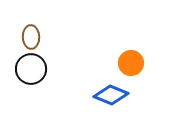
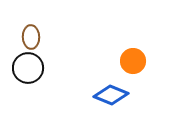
orange circle: moved 2 px right, 2 px up
black circle: moved 3 px left, 1 px up
